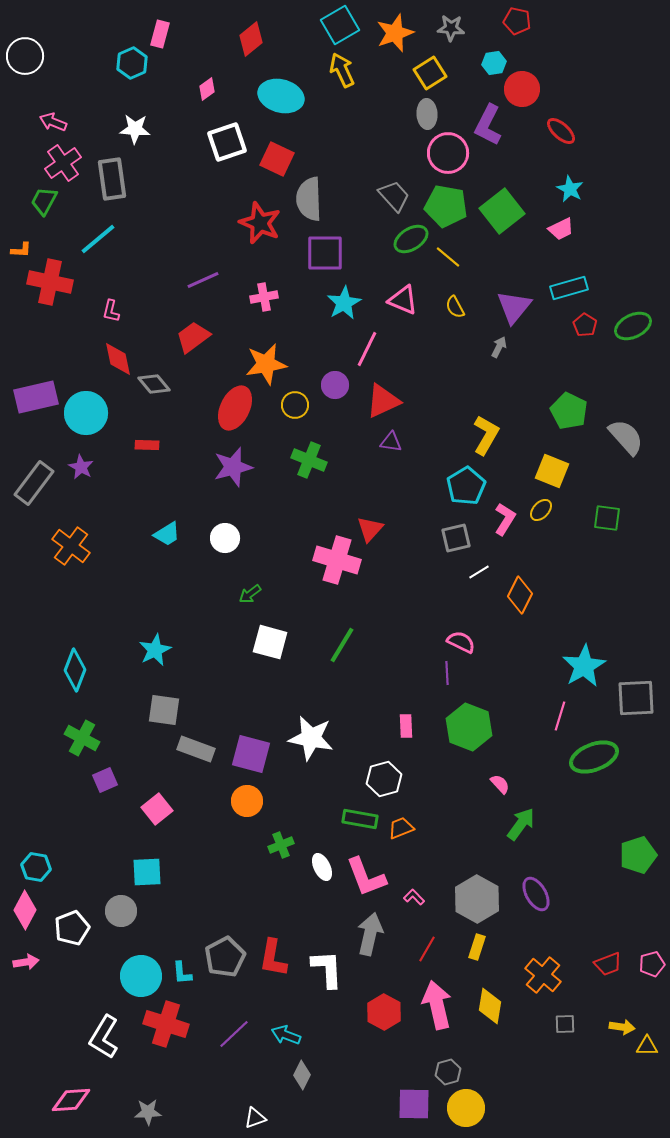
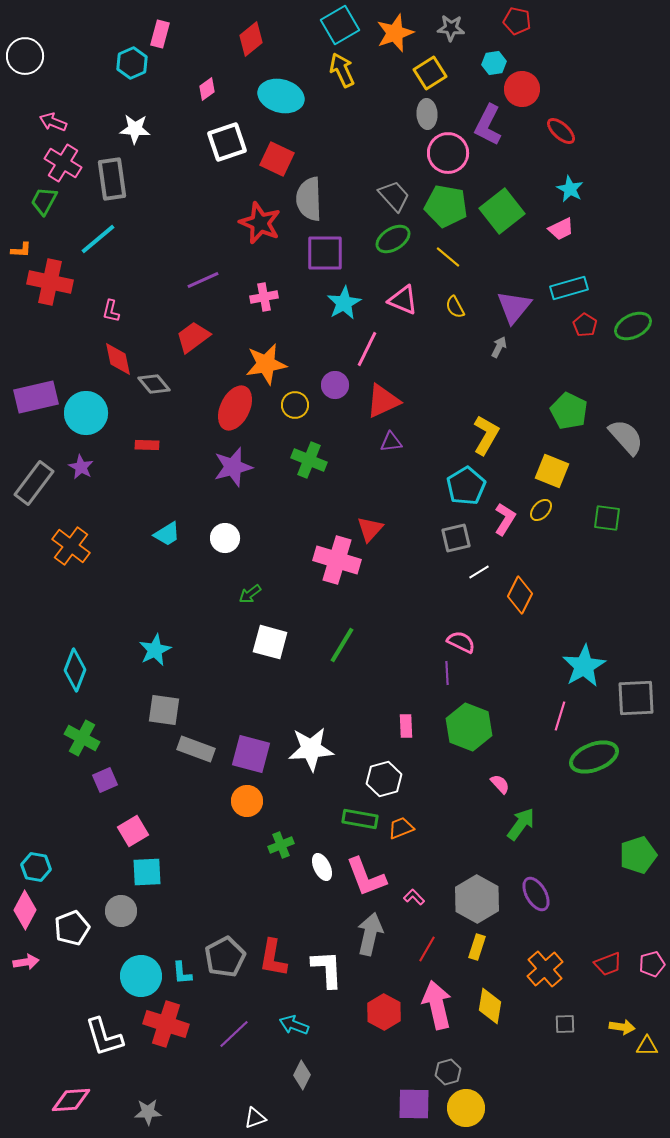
pink cross at (63, 163): rotated 24 degrees counterclockwise
green ellipse at (411, 239): moved 18 px left
purple triangle at (391, 442): rotated 15 degrees counterclockwise
white star at (311, 738): moved 11 px down; rotated 15 degrees counterclockwise
pink square at (157, 809): moved 24 px left, 22 px down; rotated 8 degrees clockwise
orange cross at (543, 975): moved 2 px right, 6 px up; rotated 9 degrees clockwise
cyan arrow at (286, 1035): moved 8 px right, 10 px up
white L-shape at (104, 1037): rotated 48 degrees counterclockwise
